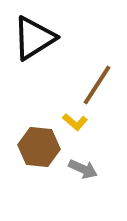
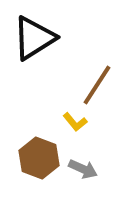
yellow L-shape: rotated 10 degrees clockwise
brown hexagon: moved 11 px down; rotated 15 degrees clockwise
